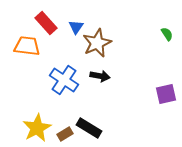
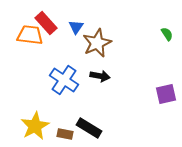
orange trapezoid: moved 3 px right, 11 px up
yellow star: moved 2 px left, 2 px up
brown rectangle: rotated 42 degrees clockwise
